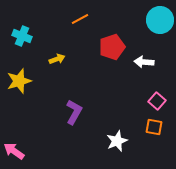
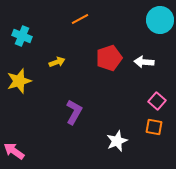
red pentagon: moved 3 px left, 11 px down
yellow arrow: moved 3 px down
